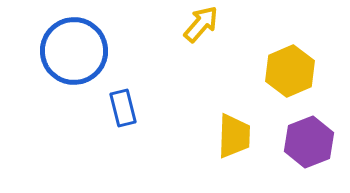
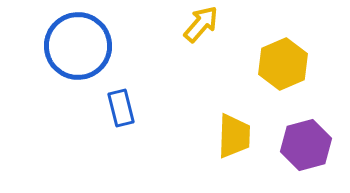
blue circle: moved 4 px right, 5 px up
yellow hexagon: moved 7 px left, 7 px up
blue rectangle: moved 2 px left
purple hexagon: moved 3 px left, 3 px down; rotated 6 degrees clockwise
